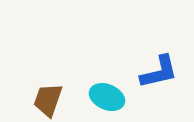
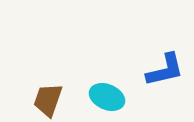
blue L-shape: moved 6 px right, 2 px up
